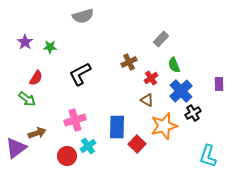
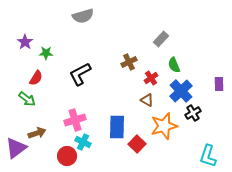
green star: moved 4 px left, 6 px down
cyan cross: moved 5 px left, 4 px up; rotated 28 degrees counterclockwise
